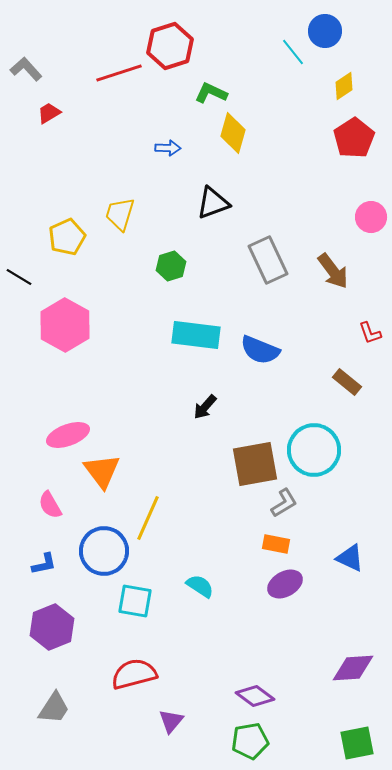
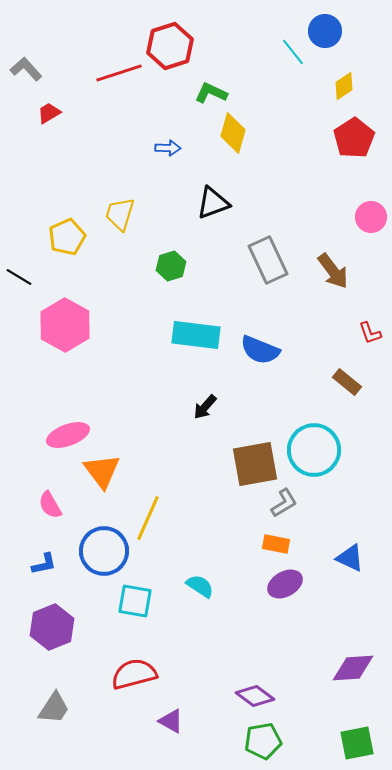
purple triangle at (171, 721): rotated 40 degrees counterclockwise
green pentagon at (250, 741): moved 13 px right
